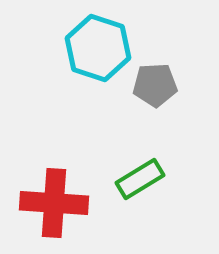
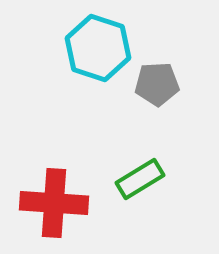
gray pentagon: moved 2 px right, 1 px up
